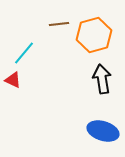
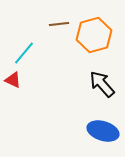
black arrow: moved 5 px down; rotated 32 degrees counterclockwise
